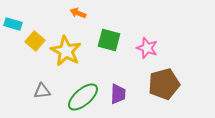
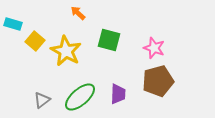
orange arrow: rotated 21 degrees clockwise
pink star: moved 7 px right
brown pentagon: moved 6 px left, 3 px up
gray triangle: moved 9 px down; rotated 30 degrees counterclockwise
green ellipse: moved 3 px left
